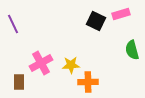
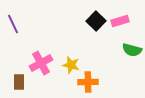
pink rectangle: moved 1 px left, 7 px down
black square: rotated 18 degrees clockwise
green semicircle: rotated 60 degrees counterclockwise
yellow star: rotated 18 degrees clockwise
